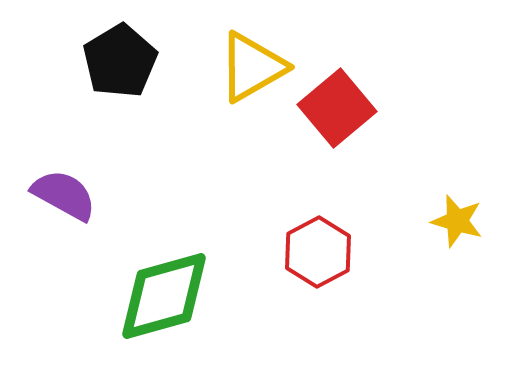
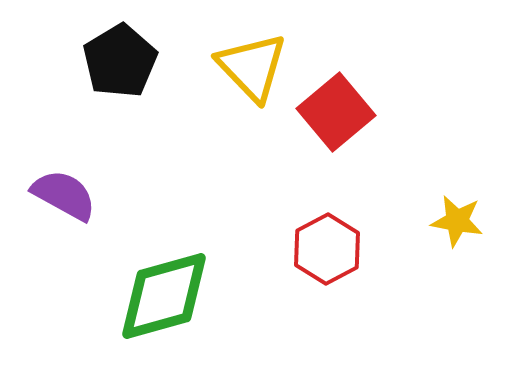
yellow triangle: rotated 44 degrees counterclockwise
red square: moved 1 px left, 4 px down
yellow star: rotated 6 degrees counterclockwise
red hexagon: moved 9 px right, 3 px up
